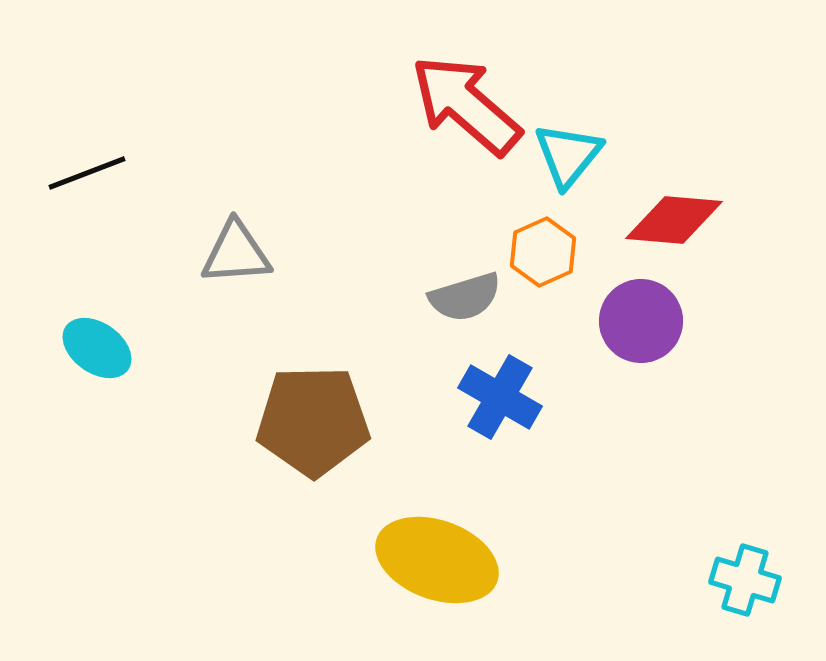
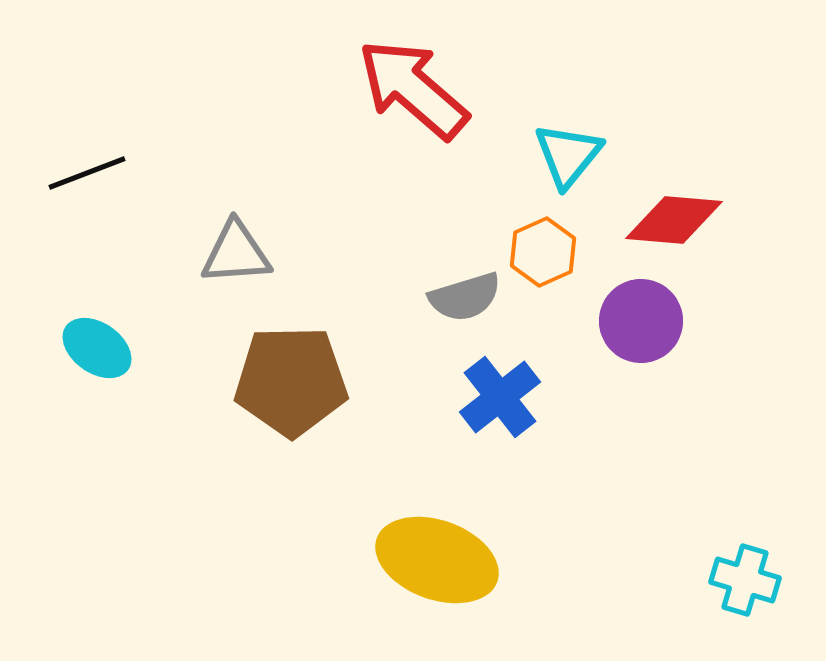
red arrow: moved 53 px left, 16 px up
blue cross: rotated 22 degrees clockwise
brown pentagon: moved 22 px left, 40 px up
